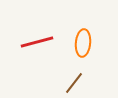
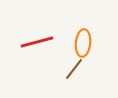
brown line: moved 14 px up
